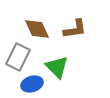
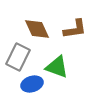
green triangle: rotated 25 degrees counterclockwise
